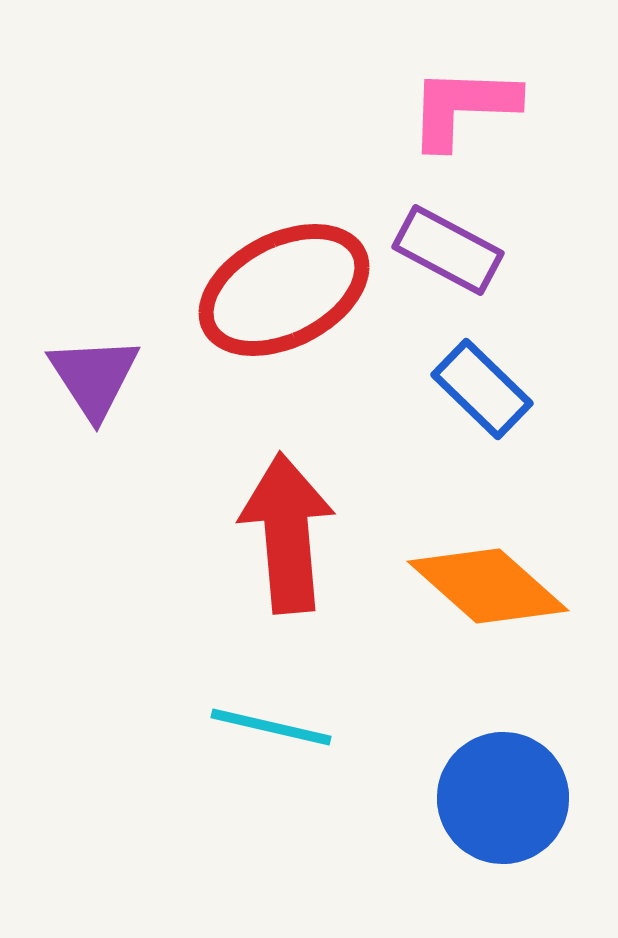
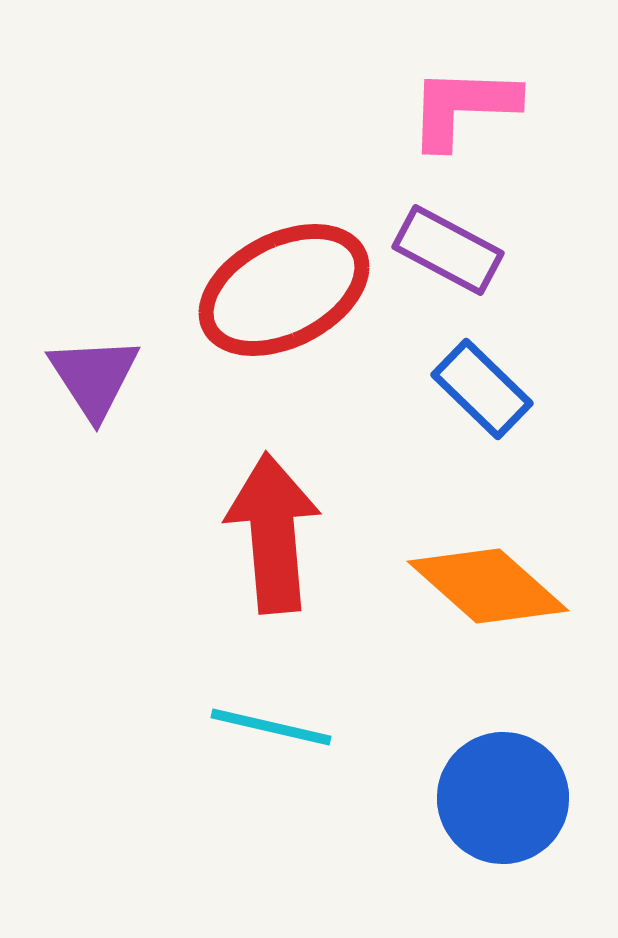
red arrow: moved 14 px left
